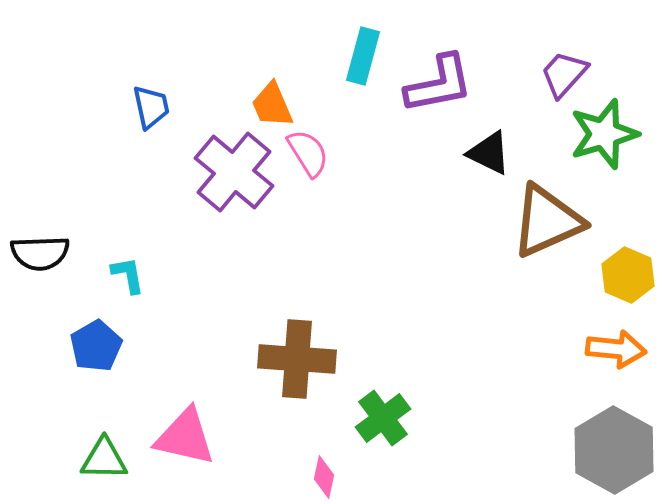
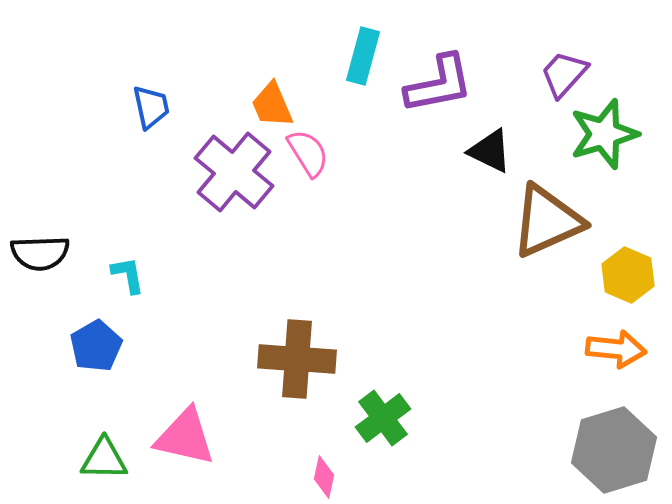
black triangle: moved 1 px right, 2 px up
gray hexagon: rotated 14 degrees clockwise
